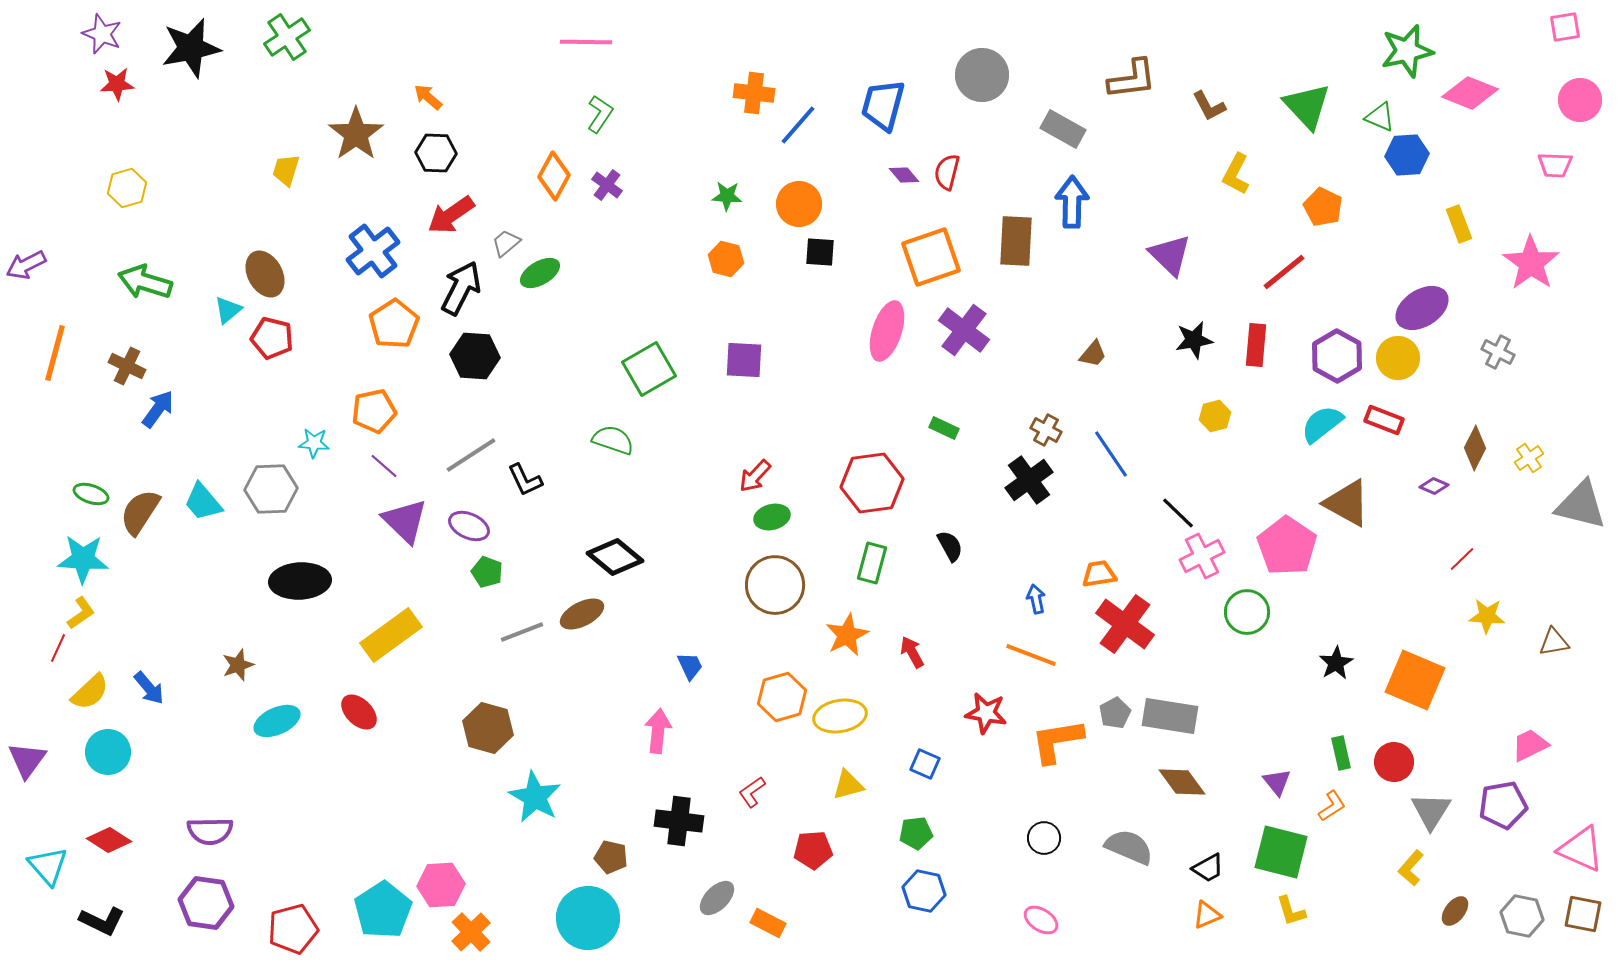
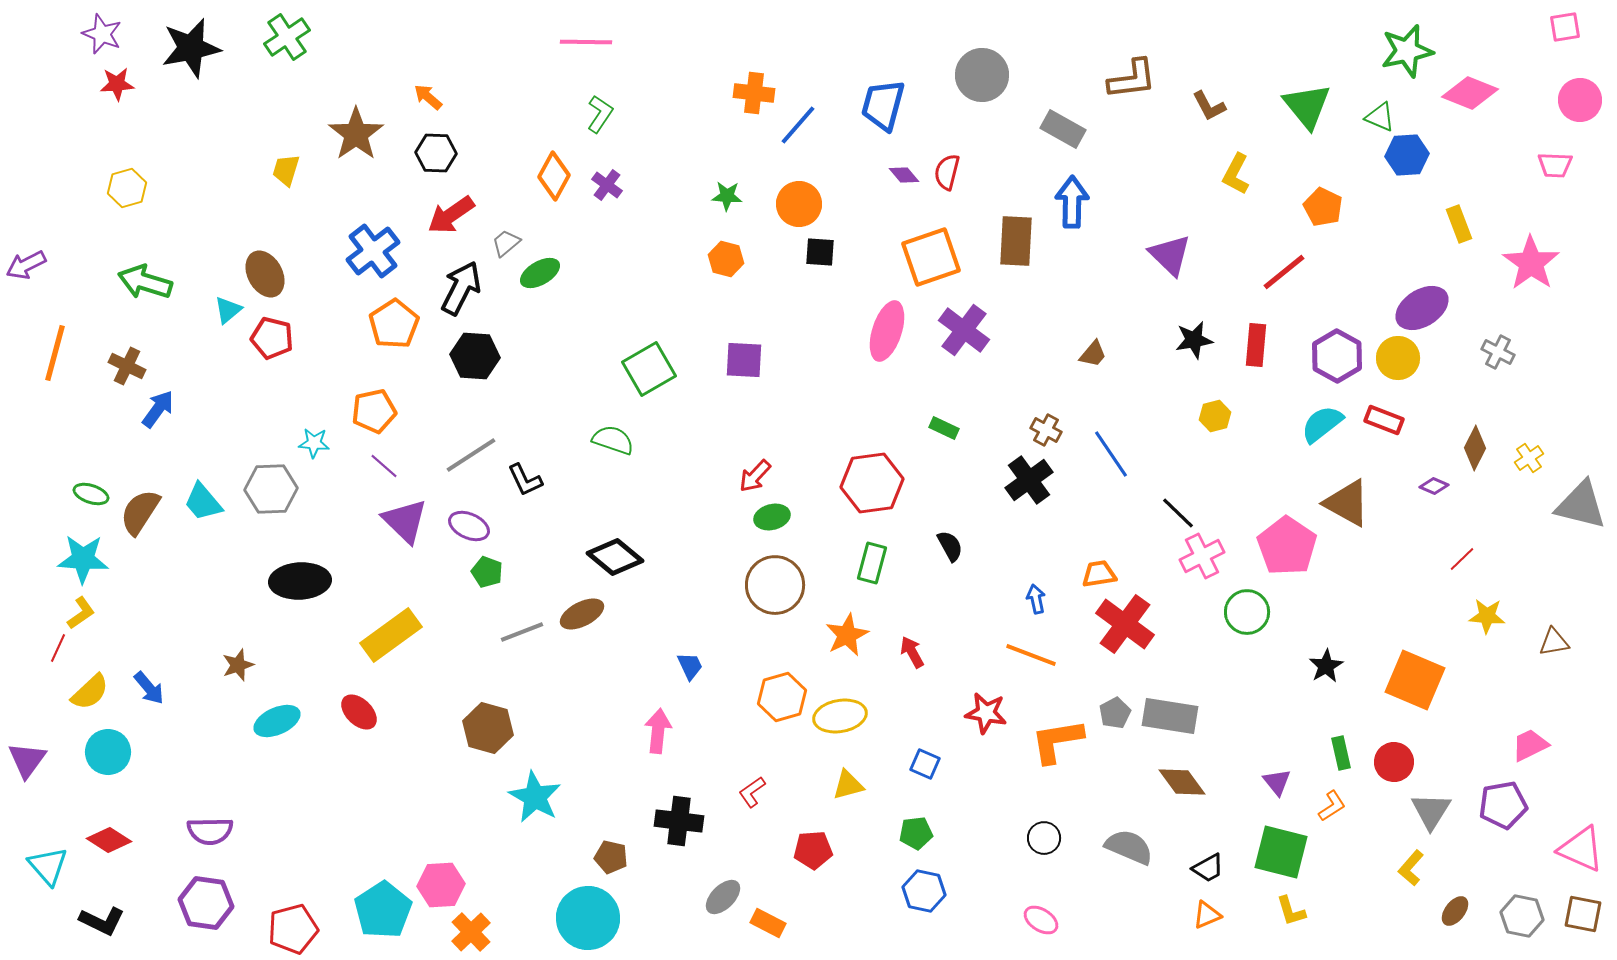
green triangle at (1307, 106): rotated 4 degrees clockwise
black star at (1336, 663): moved 10 px left, 3 px down
gray ellipse at (717, 898): moved 6 px right, 1 px up
